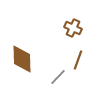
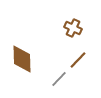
brown line: rotated 24 degrees clockwise
gray line: moved 1 px right, 2 px down
